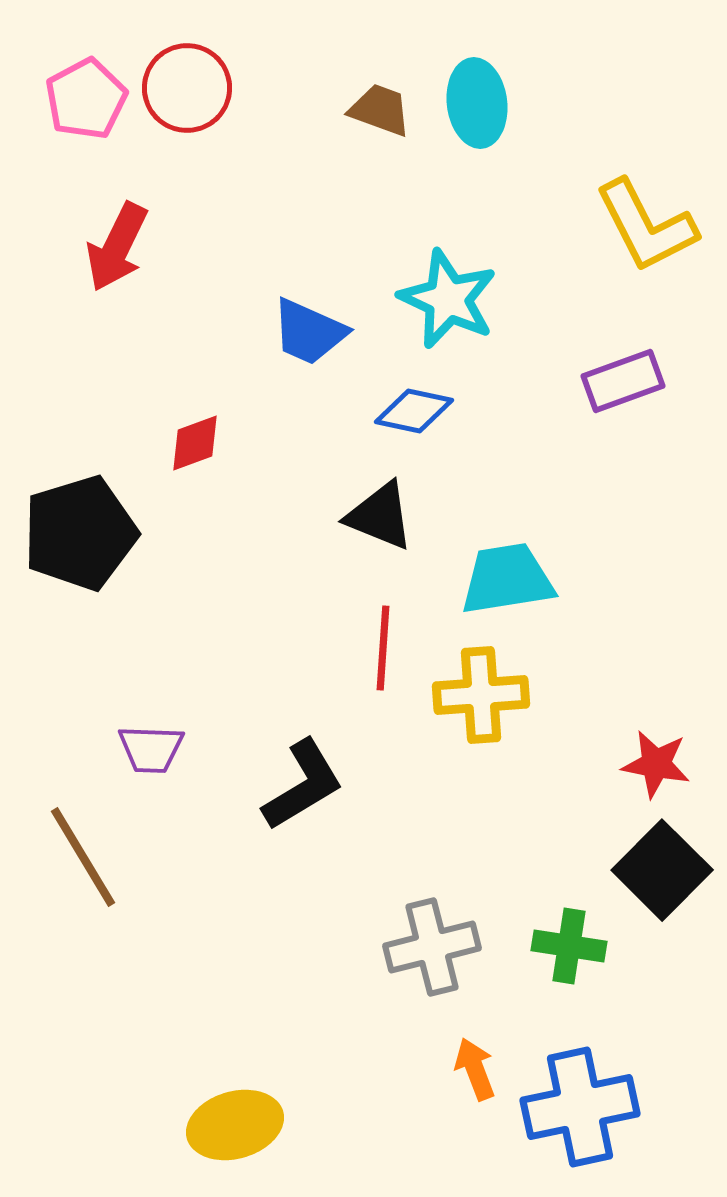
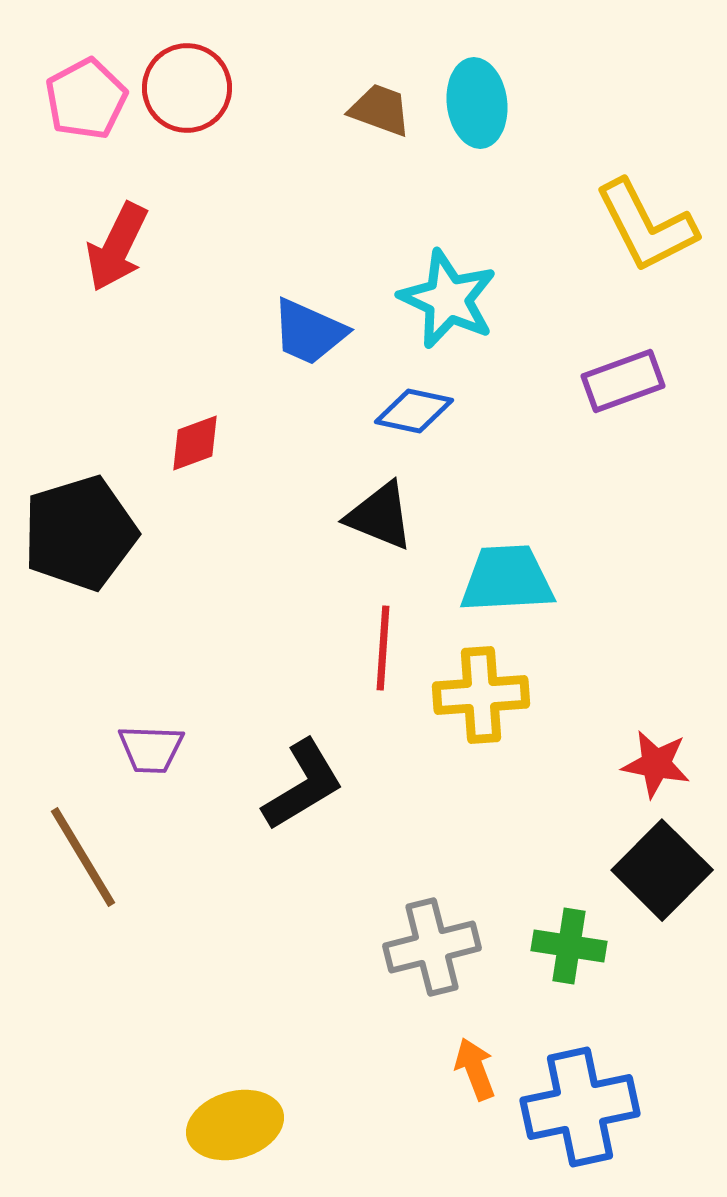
cyan trapezoid: rotated 6 degrees clockwise
